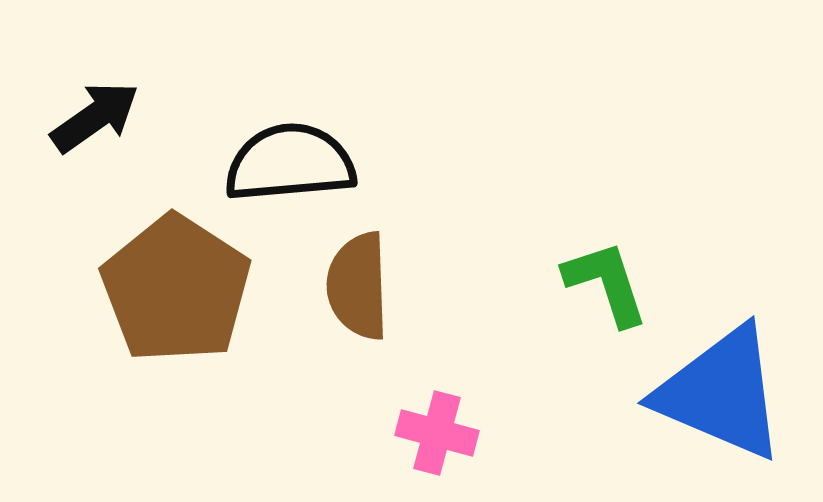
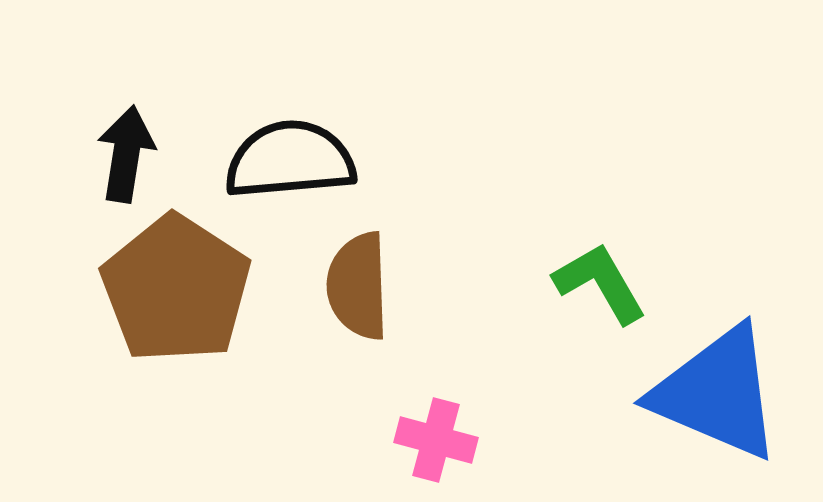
black arrow: moved 31 px right, 37 px down; rotated 46 degrees counterclockwise
black semicircle: moved 3 px up
green L-shape: moved 6 px left; rotated 12 degrees counterclockwise
blue triangle: moved 4 px left
pink cross: moved 1 px left, 7 px down
